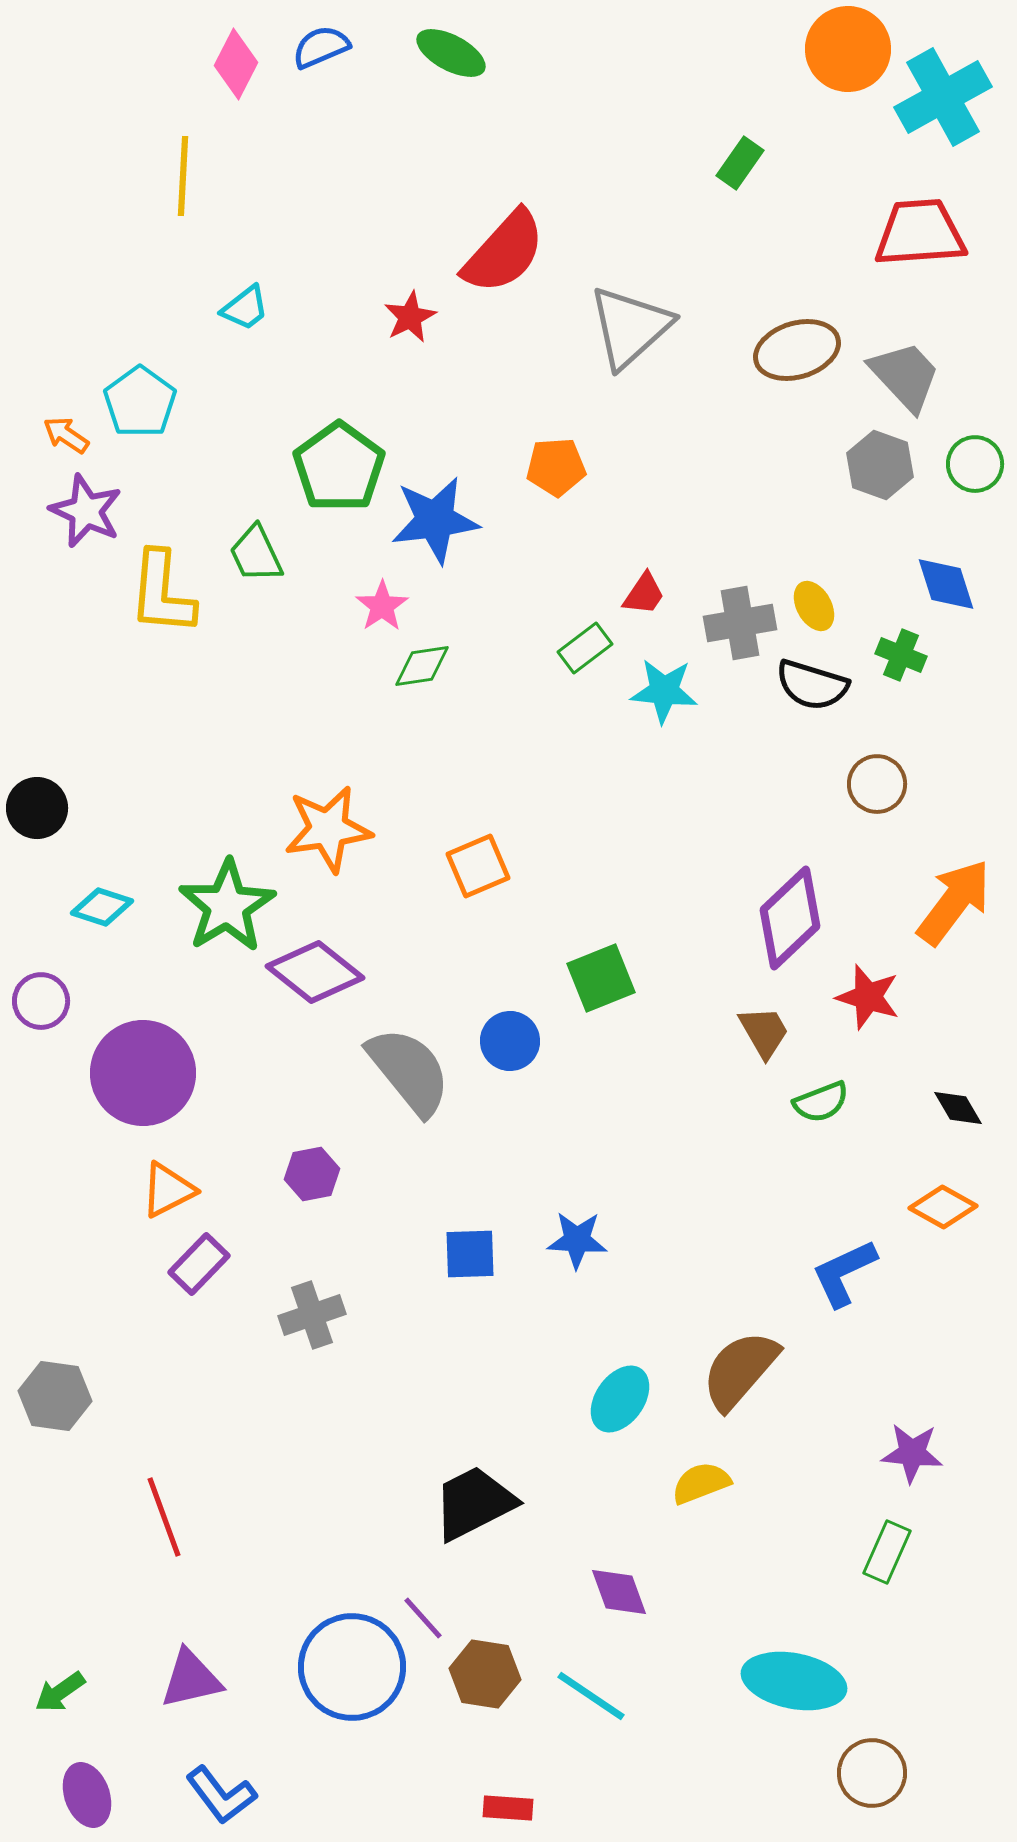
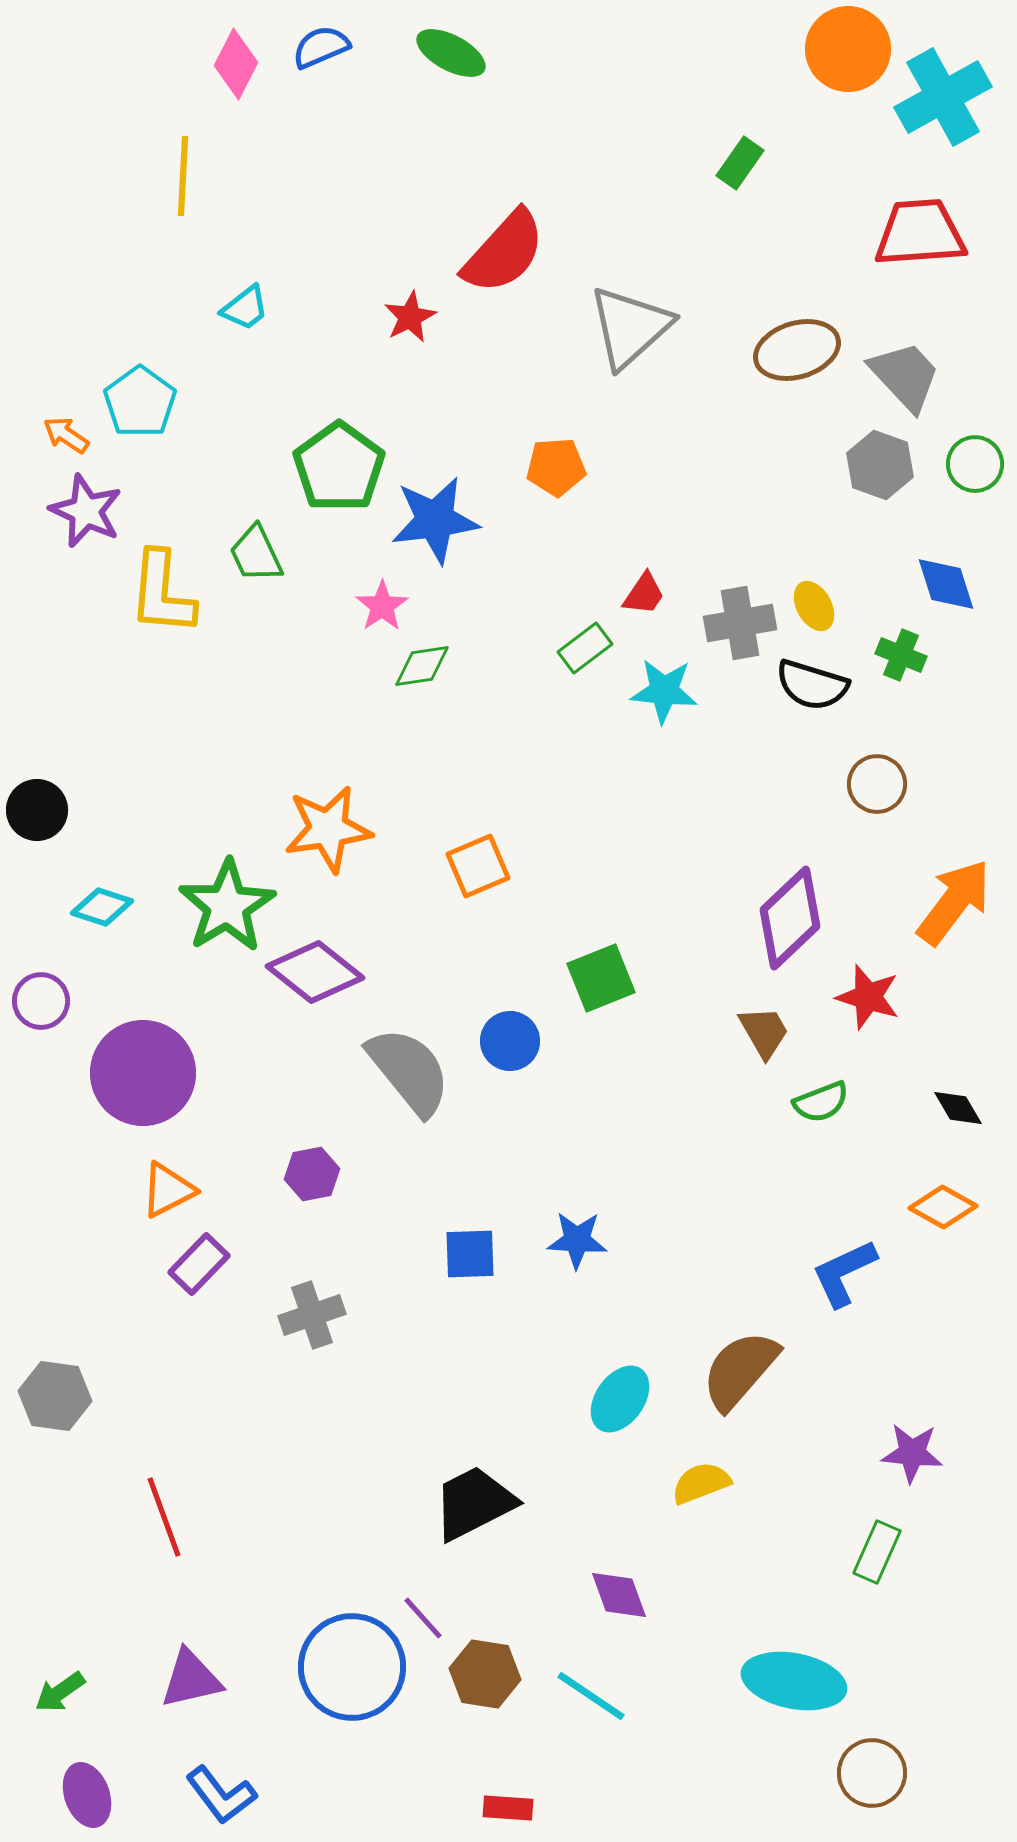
black circle at (37, 808): moved 2 px down
green rectangle at (887, 1552): moved 10 px left
purple diamond at (619, 1592): moved 3 px down
